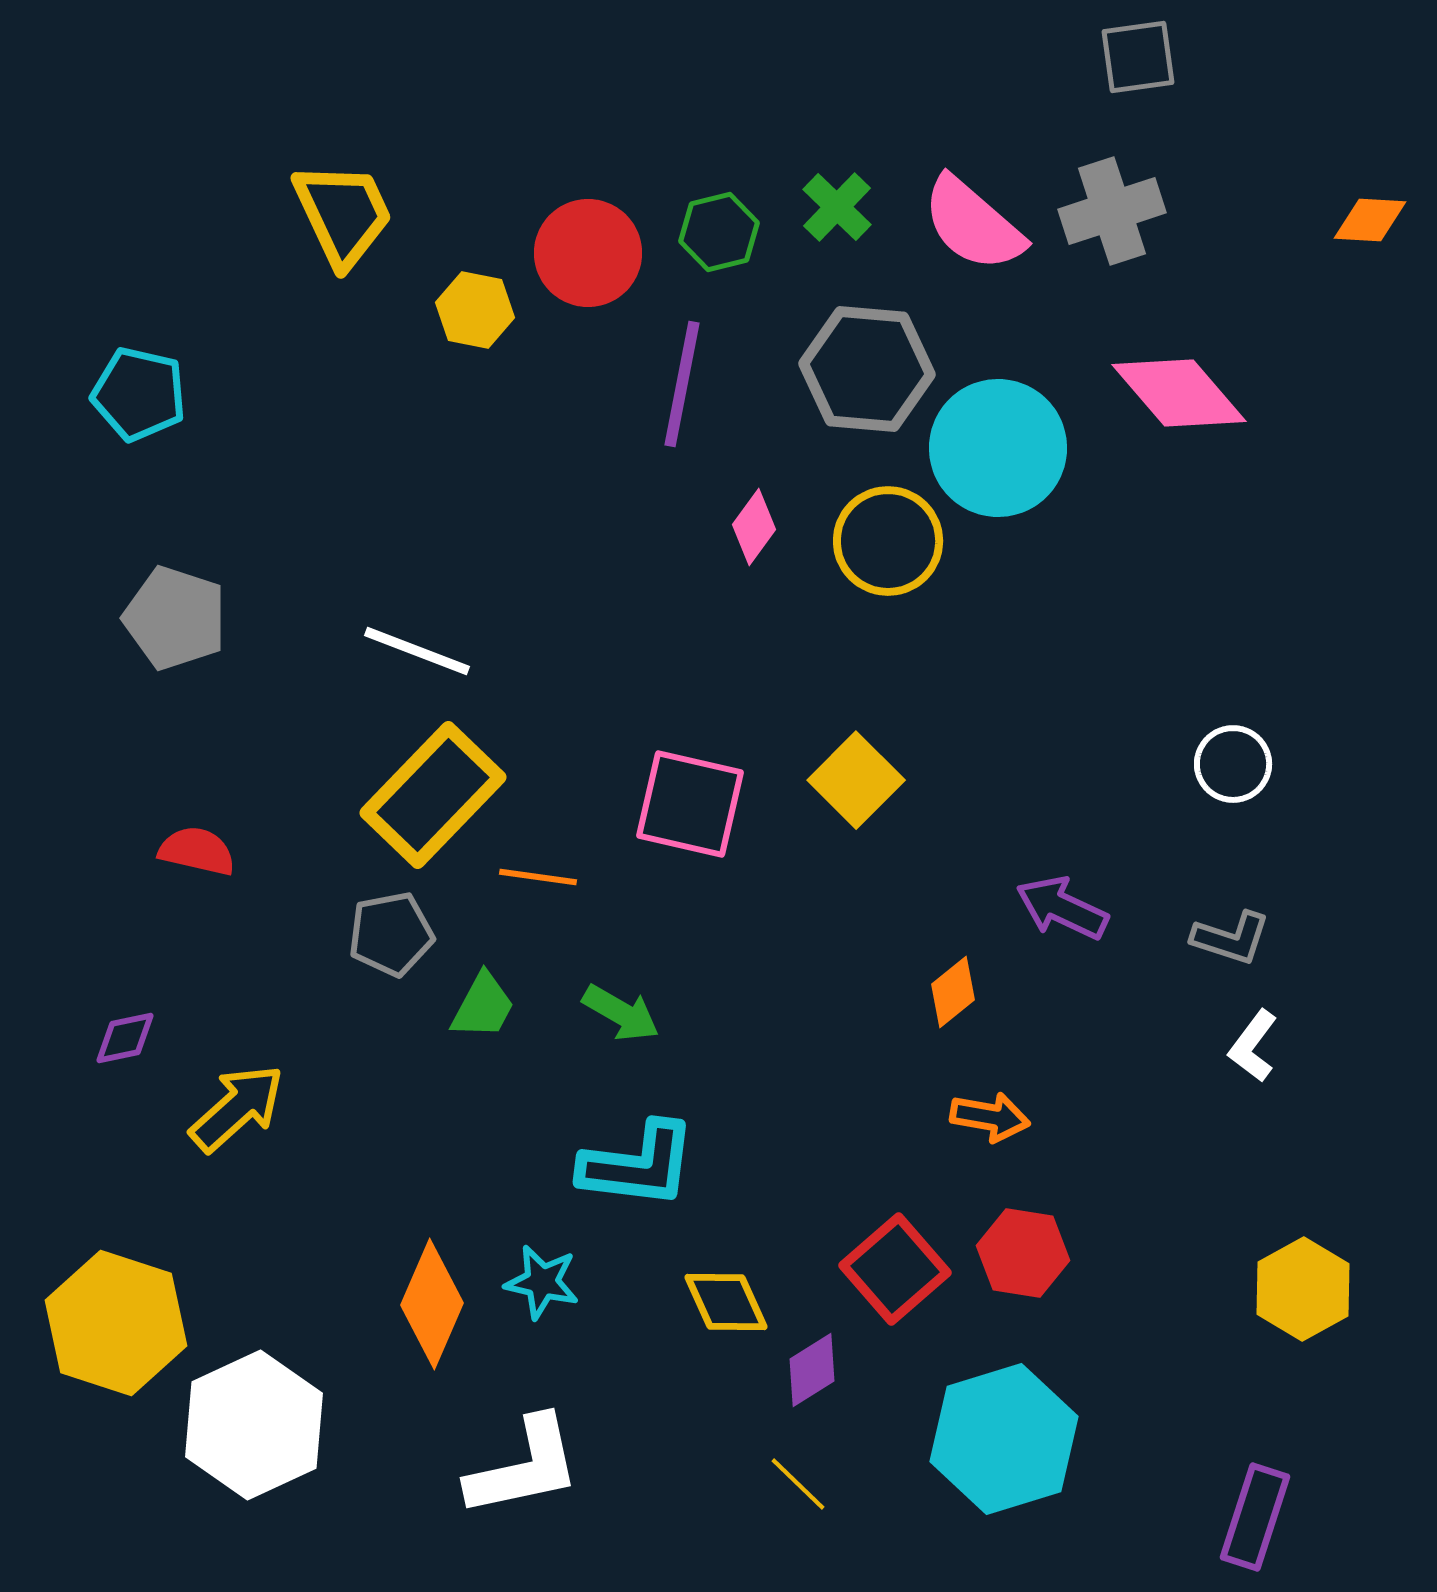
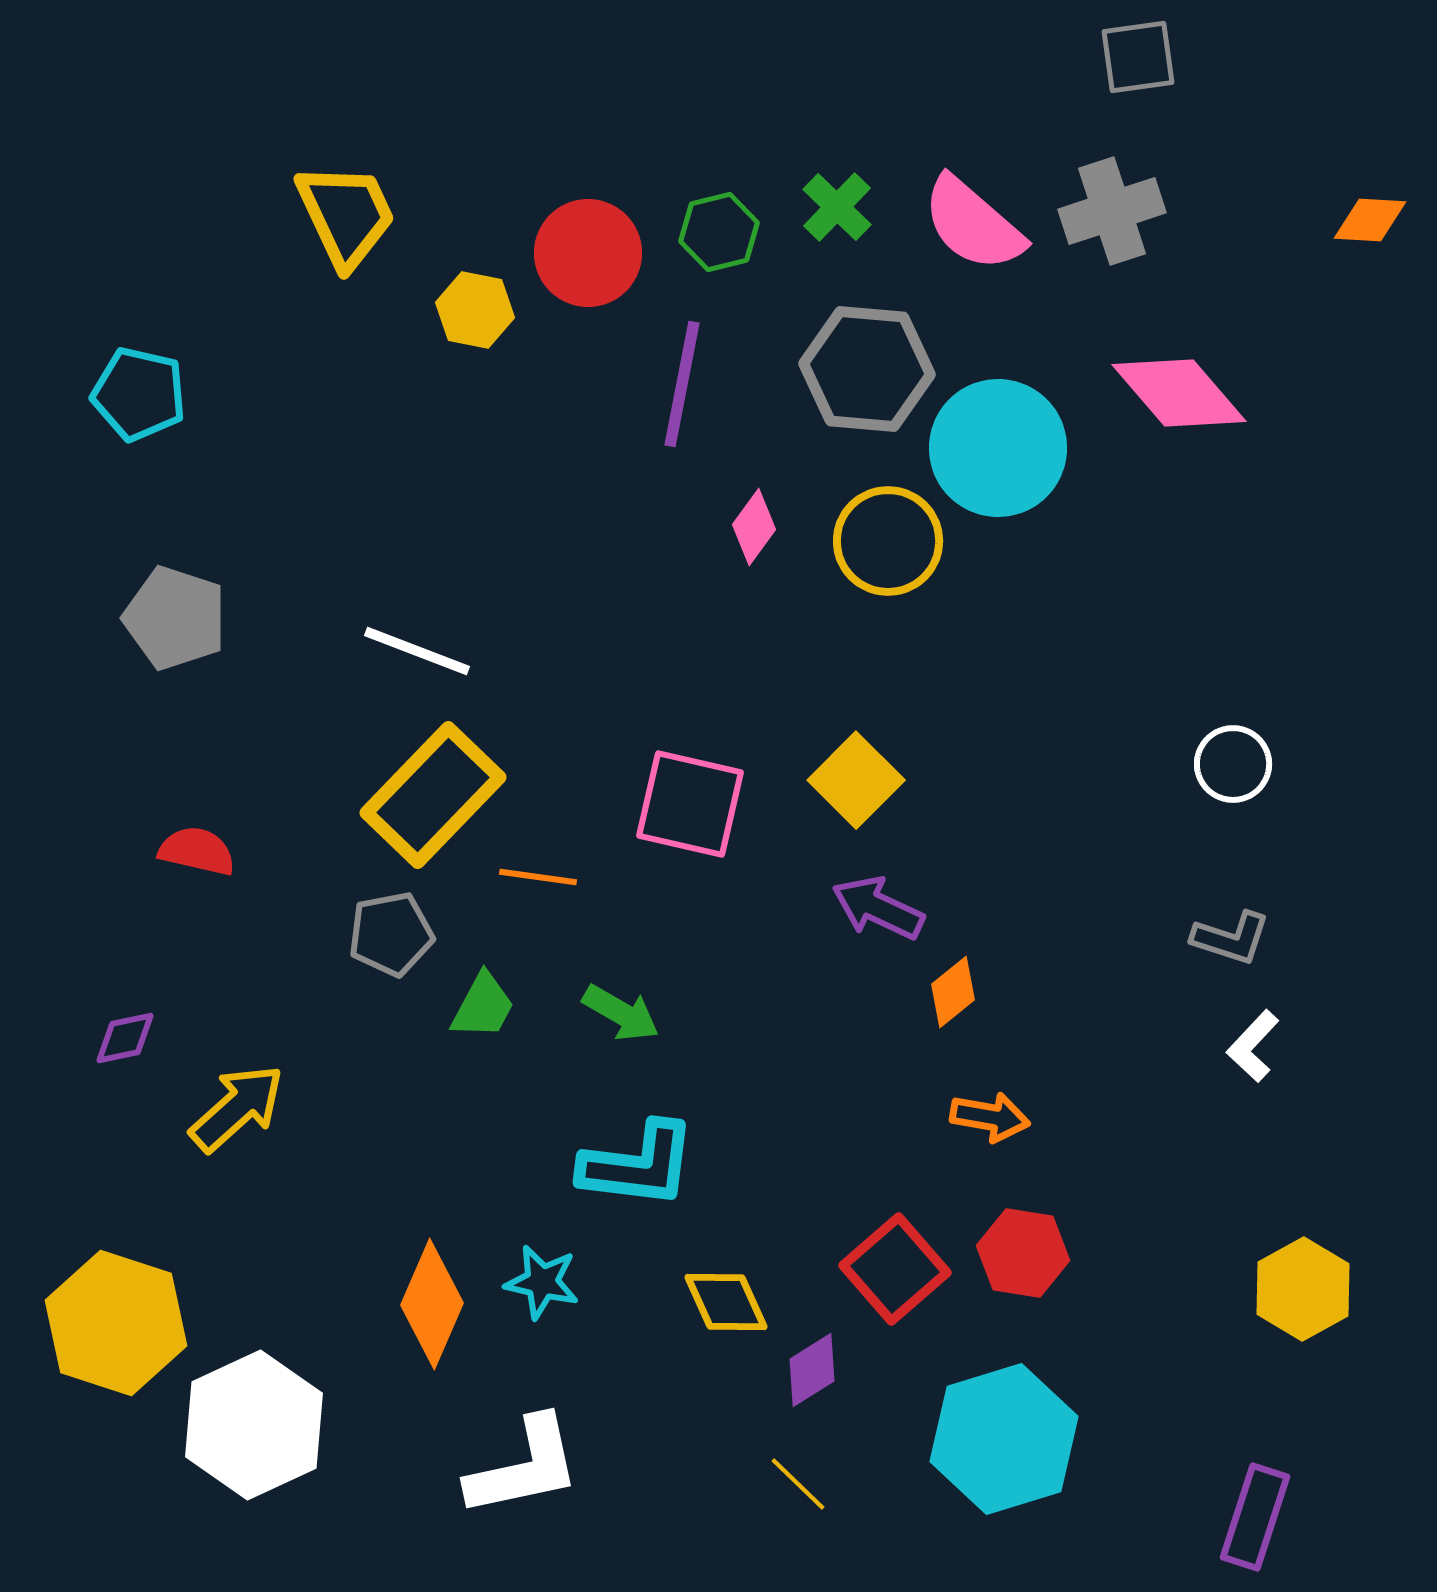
yellow trapezoid at (343, 214): moved 3 px right, 1 px down
purple arrow at (1062, 908): moved 184 px left
white L-shape at (1253, 1046): rotated 6 degrees clockwise
